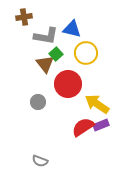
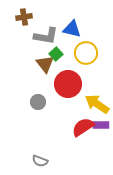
purple rectangle: rotated 21 degrees clockwise
